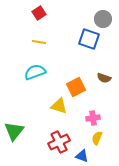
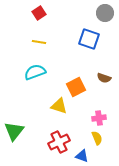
gray circle: moved 2 px right, 6 px up
pink cross: moved 6 px right
yellow semicircle: rotated 136 degrees clockwise
